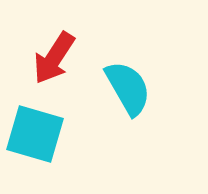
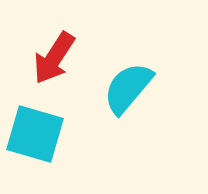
cyan semicircle: rotated 110 degrees counterclockwise
